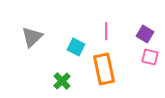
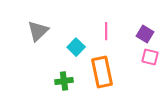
gray triangle: moved 6 px right, 6 px up
cyan square: rotated 18 degrees clockwise
orange rectangle: moved 2 px left, 3 px down
green cross: moved 2 px right; rotated 36 degrees clockwise
